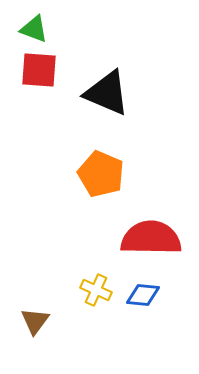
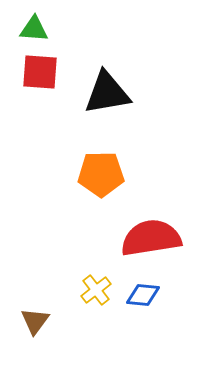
green triangle: rotated 16 degrees counterclockwise
red square: moved 1 px right, 2 px down
black triangle: rotated 33 degrees counterclockwise
orange pentagon: rotated 24 degrees counterclockwise
red semicircle: rotated 10 degrees counterclockwise
yellow cross: rotated 28 degrees clockwise
